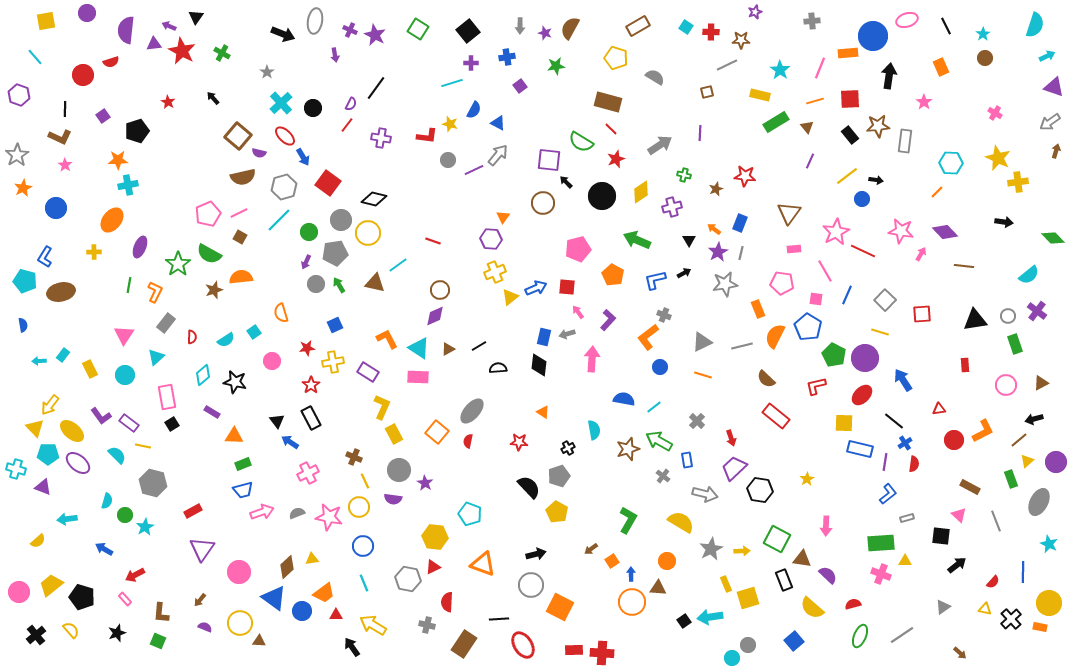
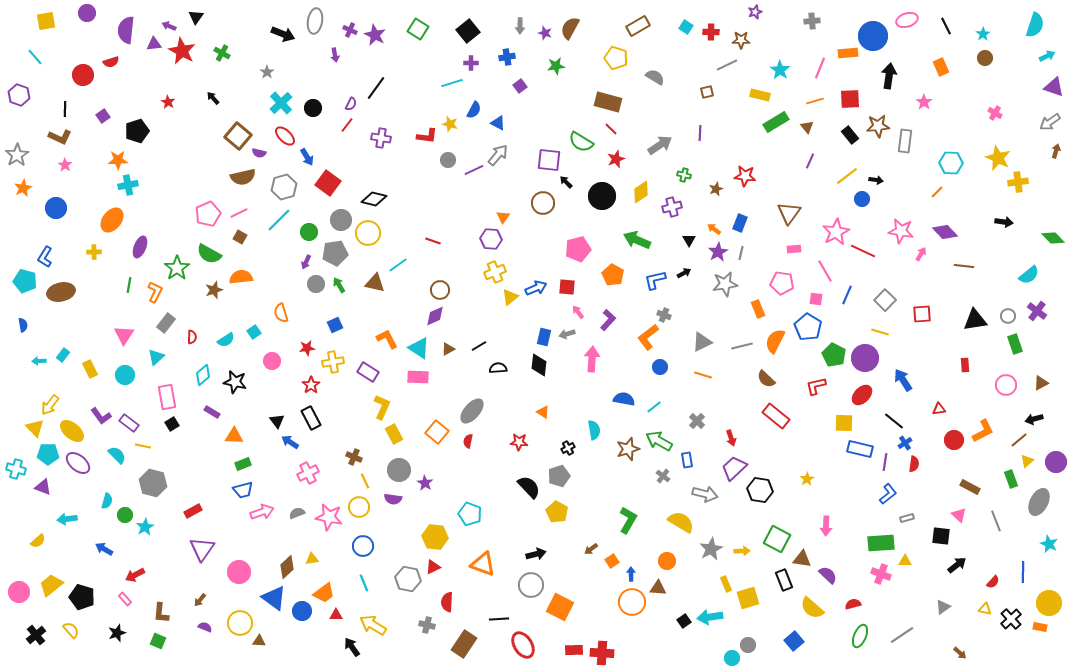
blue arrow at (303, 157): moved 4 px right
green star at (178, 264): moved 1 px left, 4 px down
orange semicircle at (775, 336): moved 5 px down
